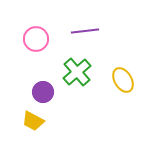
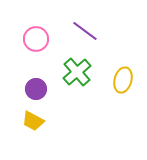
purple line: rotated 44 degrees clockwise
yellow ellipse: rotated 45 degrees clockwise
purple circle: moved 7 px left, 3 px up
